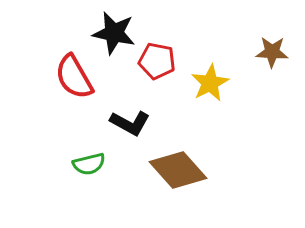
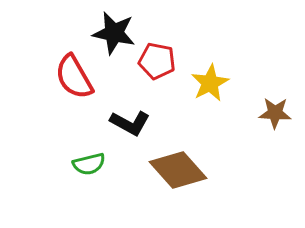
brown star: moved 3 px right, 61 px down
